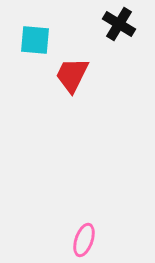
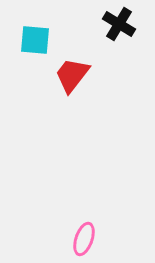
red trapezoid: rotated 12 degrees clockwise
pink ellipse: moved 1 px up
